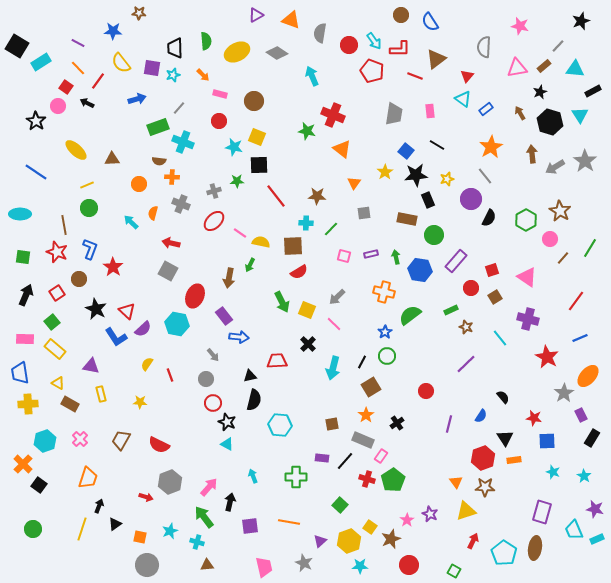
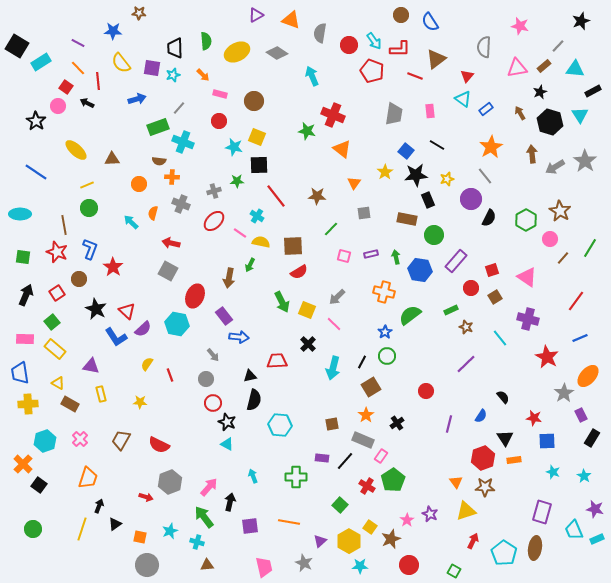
red line at (98, 81): rotated 42 degrees counterclockwise
cyan cross at (306, 223): moved 49 px left, 7 px up; rotated 32 degrees clockwise
red cross at (367, 479): moved 7 px down; rotated 14 degrees clockwise
yellow hexagon at (349, 541): rotated 10 degrees counterclockwise
